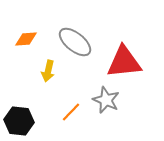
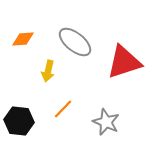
orange diamond: moved 3 px left
red triangle: rotated 12 degrees counterclockwise
gray star: moved 22 px down
orange line: moved 8 px left, 3 px up
